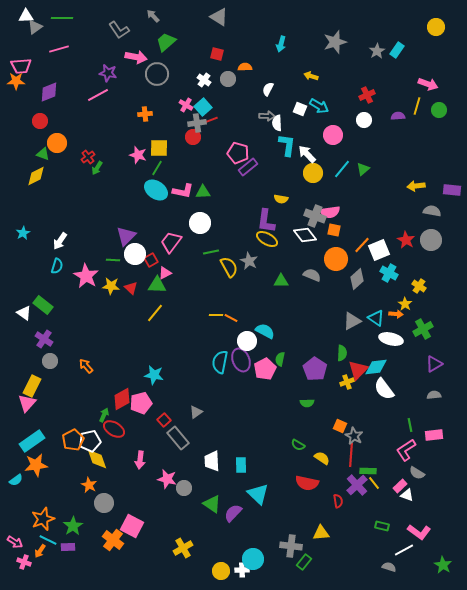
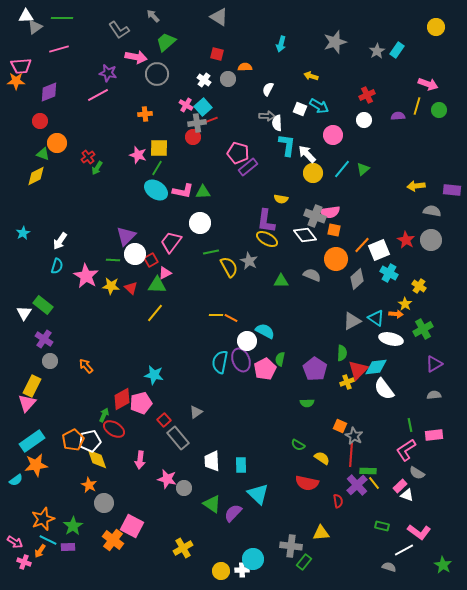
white triangle at (24, 313): rotated 28 degrees clockwise
